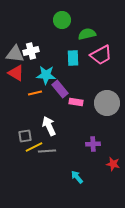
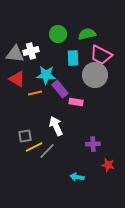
green circle: moved 4 px left, 14 px down
pink trapezoid: rotated 55 degrees clockwise
red triangle: moved 1 px right, 6 px down
gray circle: moved 12 px left, 28 px up
white arrow: moved 7 px right
gray line: rotated 42 degrees counterclockwise
red star: moved 5 px left, 1 px down
cyan arrow: rotated 40 degrees counterclockwise
